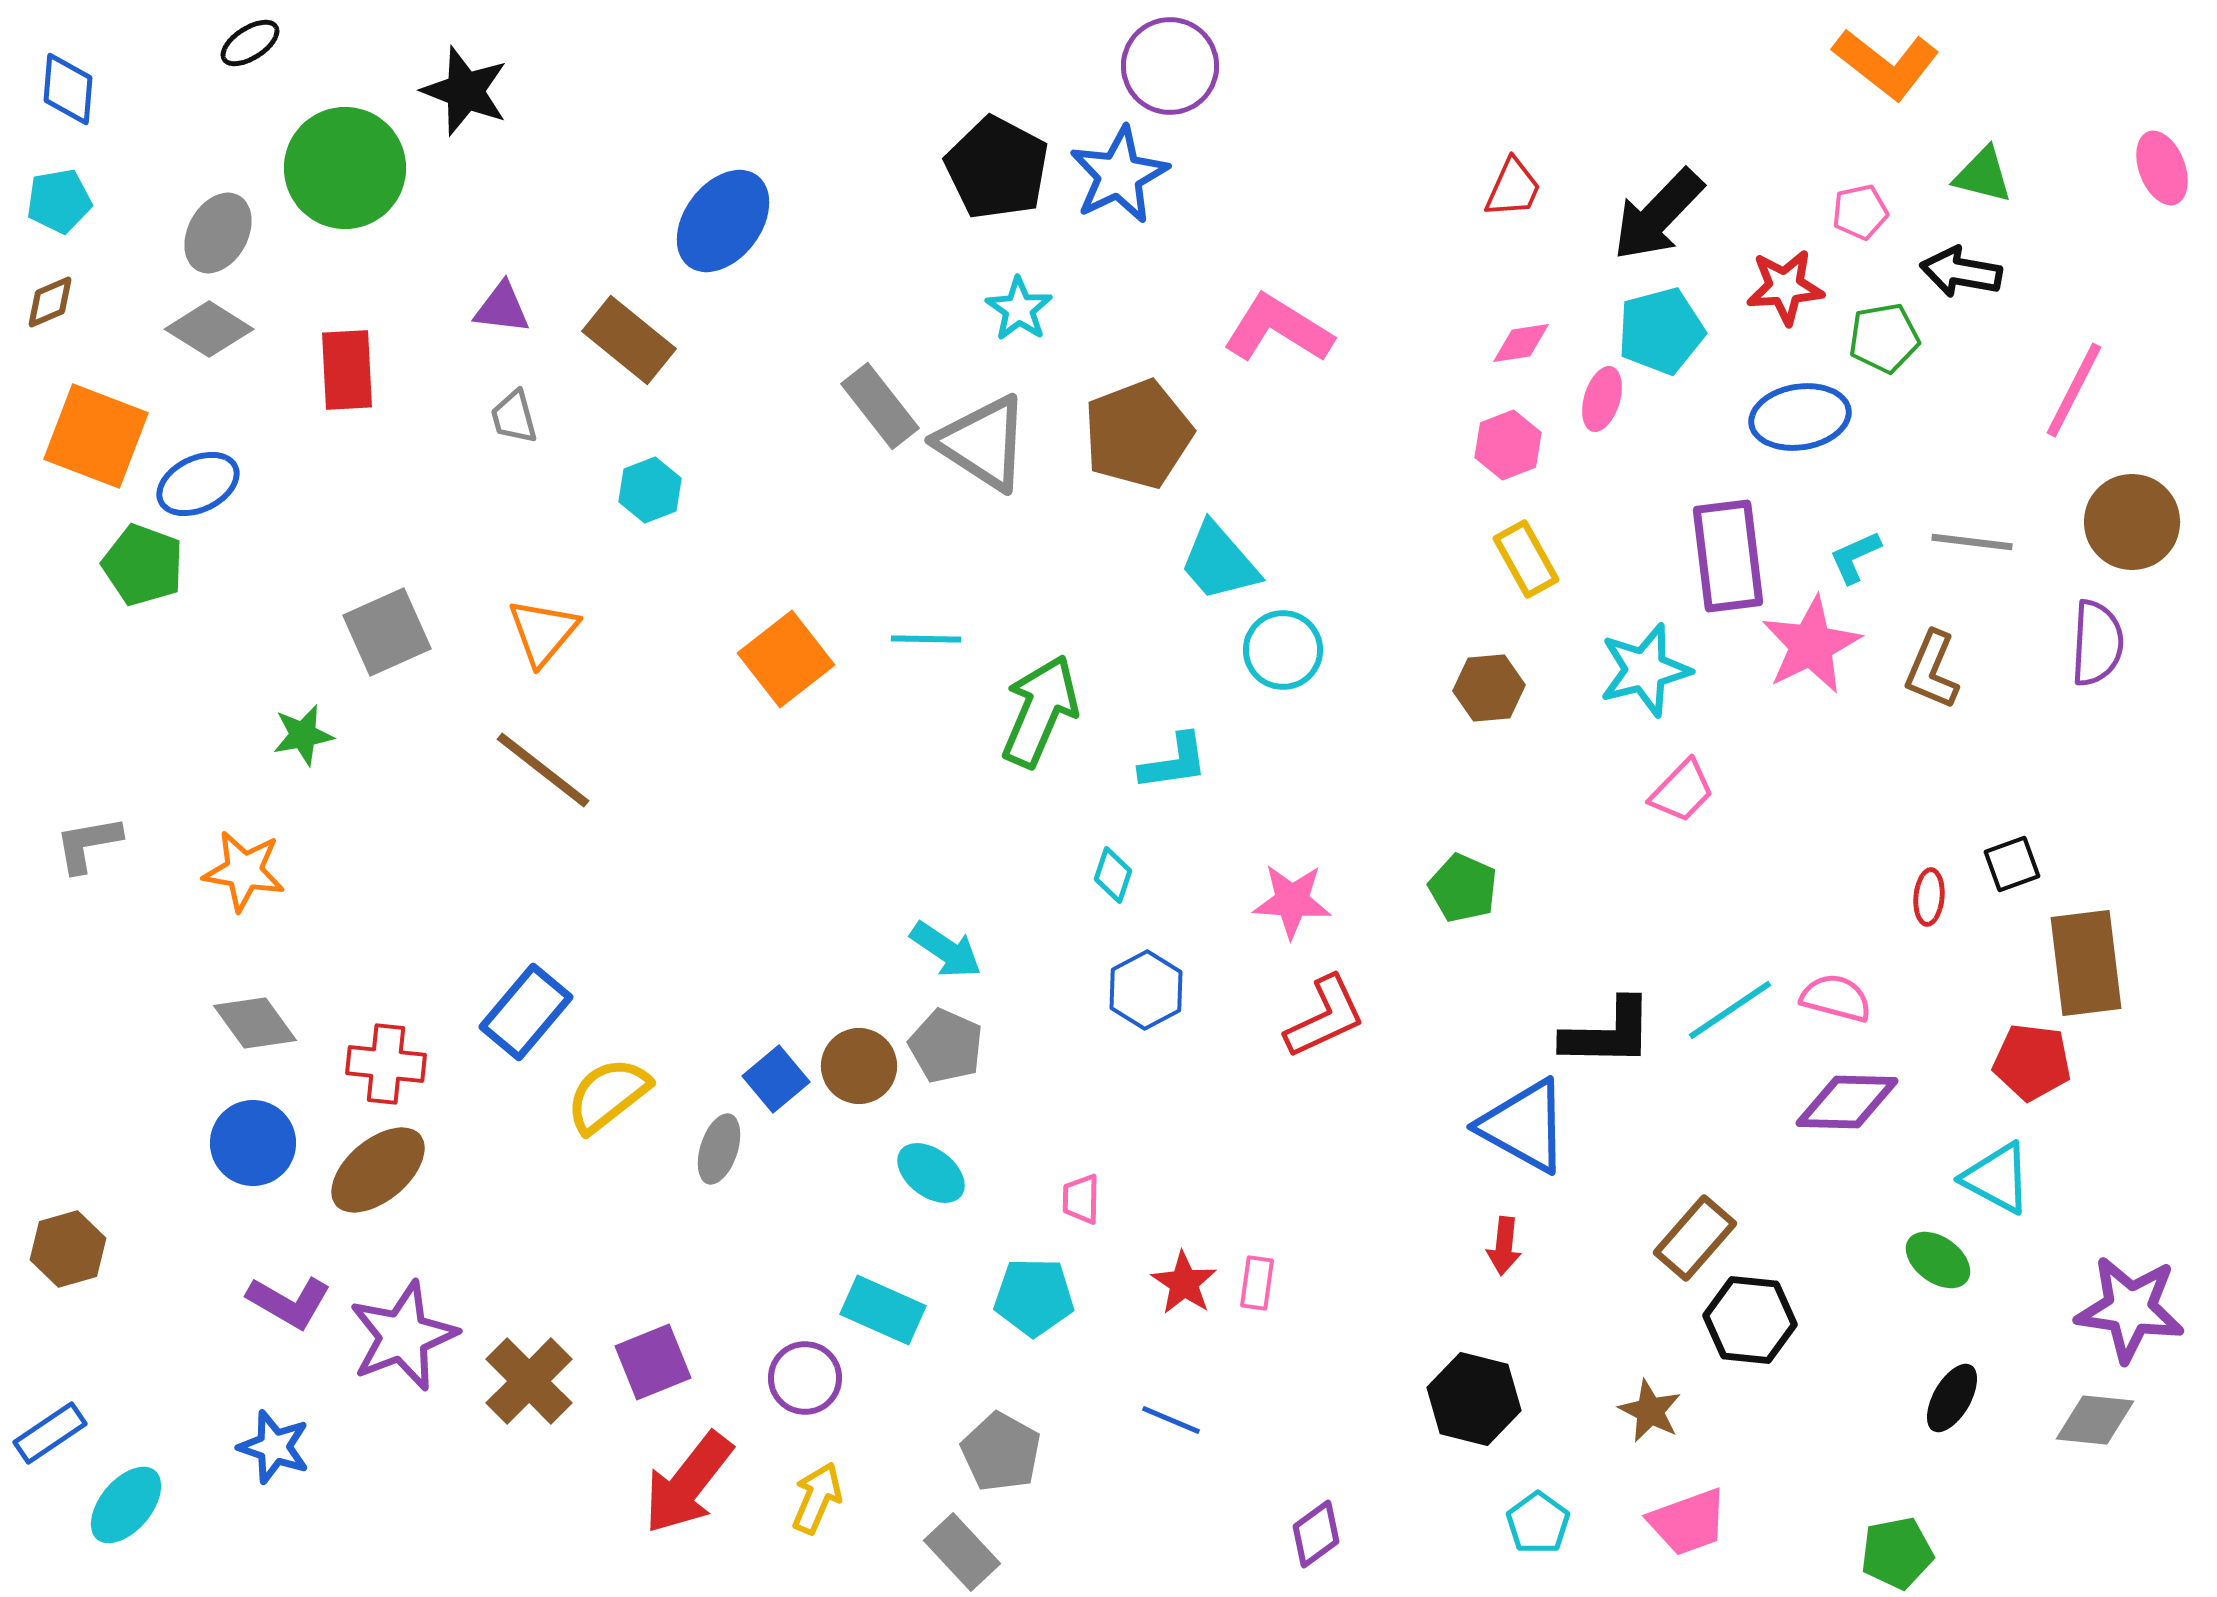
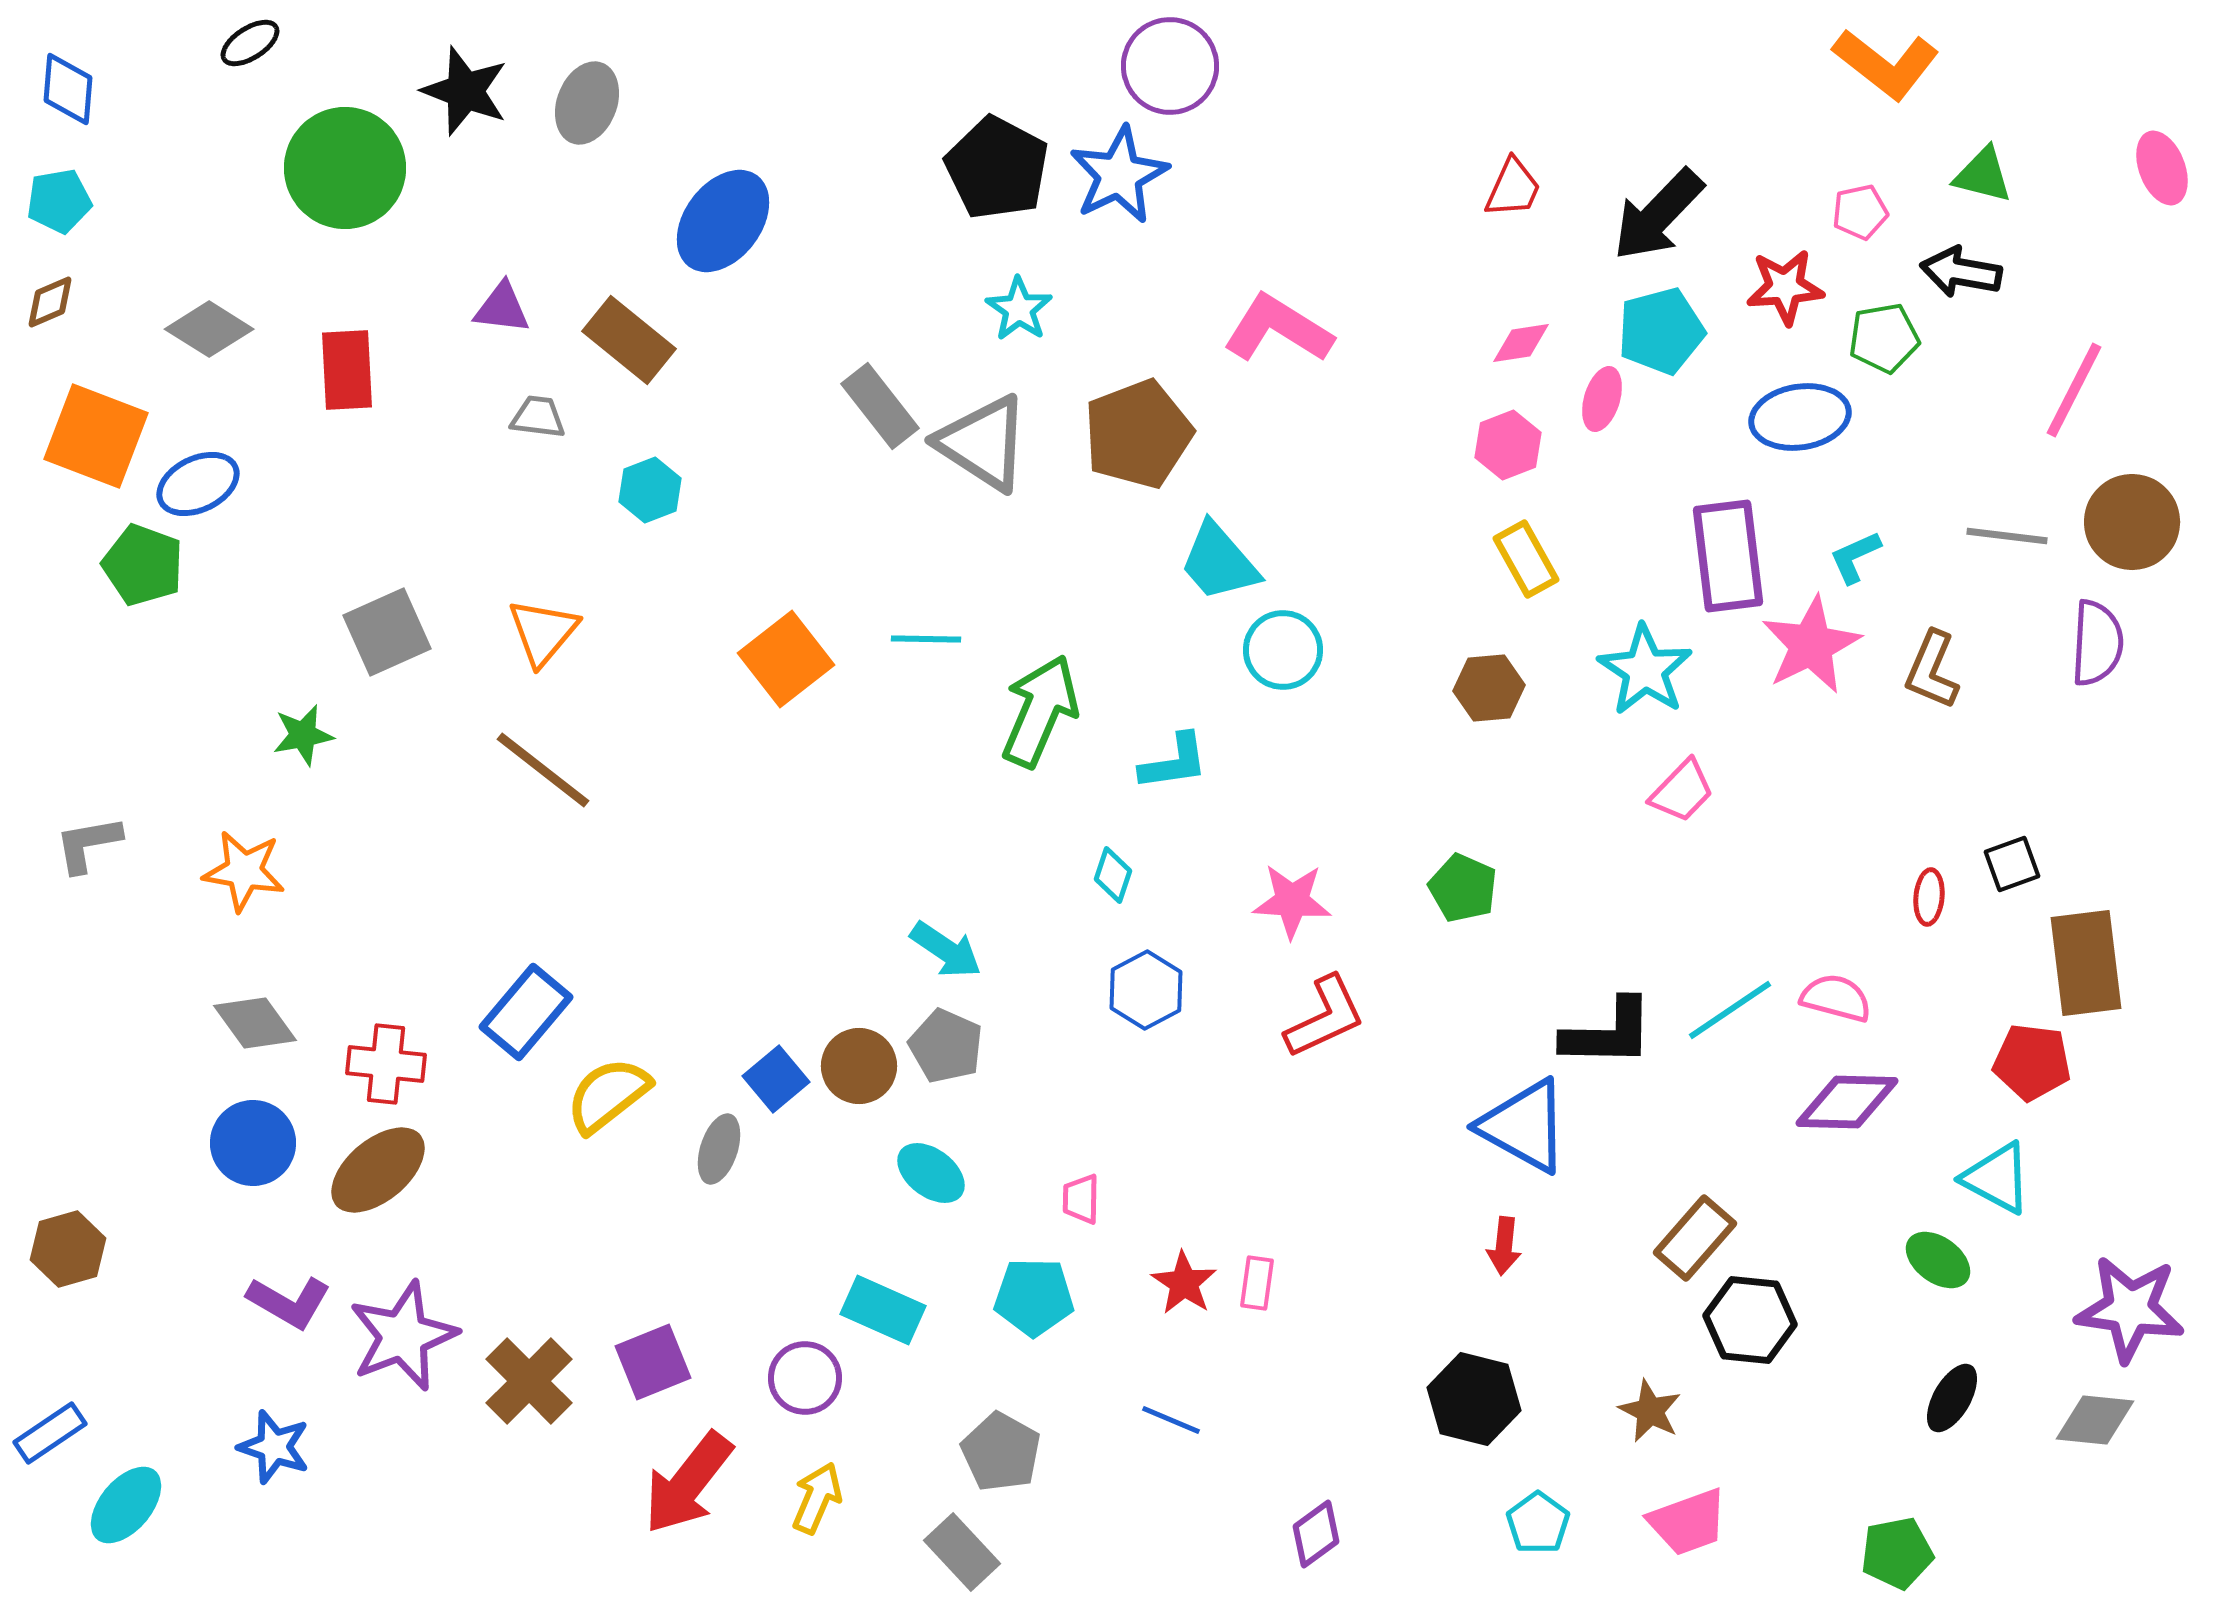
gray ellipse at (218, 233): moved 369 px right, 130 px up; rotated 8 degrees counterclockwise
gray trapezoid at (514, 417): moved 24 px right; rotated 112 degrees clockwise
gray line at (1972, 542): moved 35 px right, 6 px up
cyan star at (1645, 670): rotated 24 degrees counterclockwise
